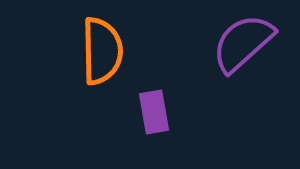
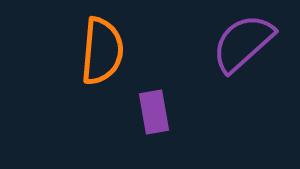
orange semicircle: rotated 6 degrees clockwise
